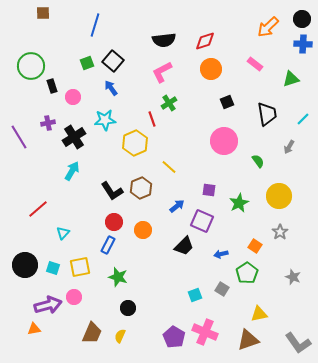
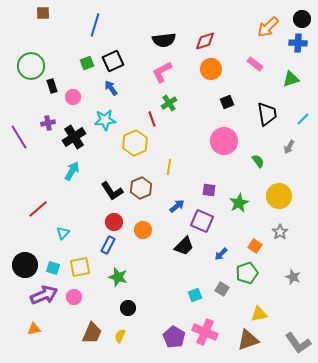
blue cross at (303, 44): moved 5 px left, 1 px up
black square at (113, 61): rotated 25 degrees clockwise
yellow line at (169, 167): rotated 56 degrees clockwise
blue arrow at (221, 254): rotated 32 degrees counterclockwise
green pentagon at (247, 273): rotated 15 degrees clockwise
purple arrow at (48, 305): moved 4 px left, 10 px up; rotated 8 degrees counterclockwise
